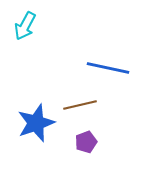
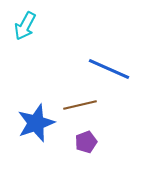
blue line: moved 1 px right, 1 px down; rotated 12 degrees clockwise
